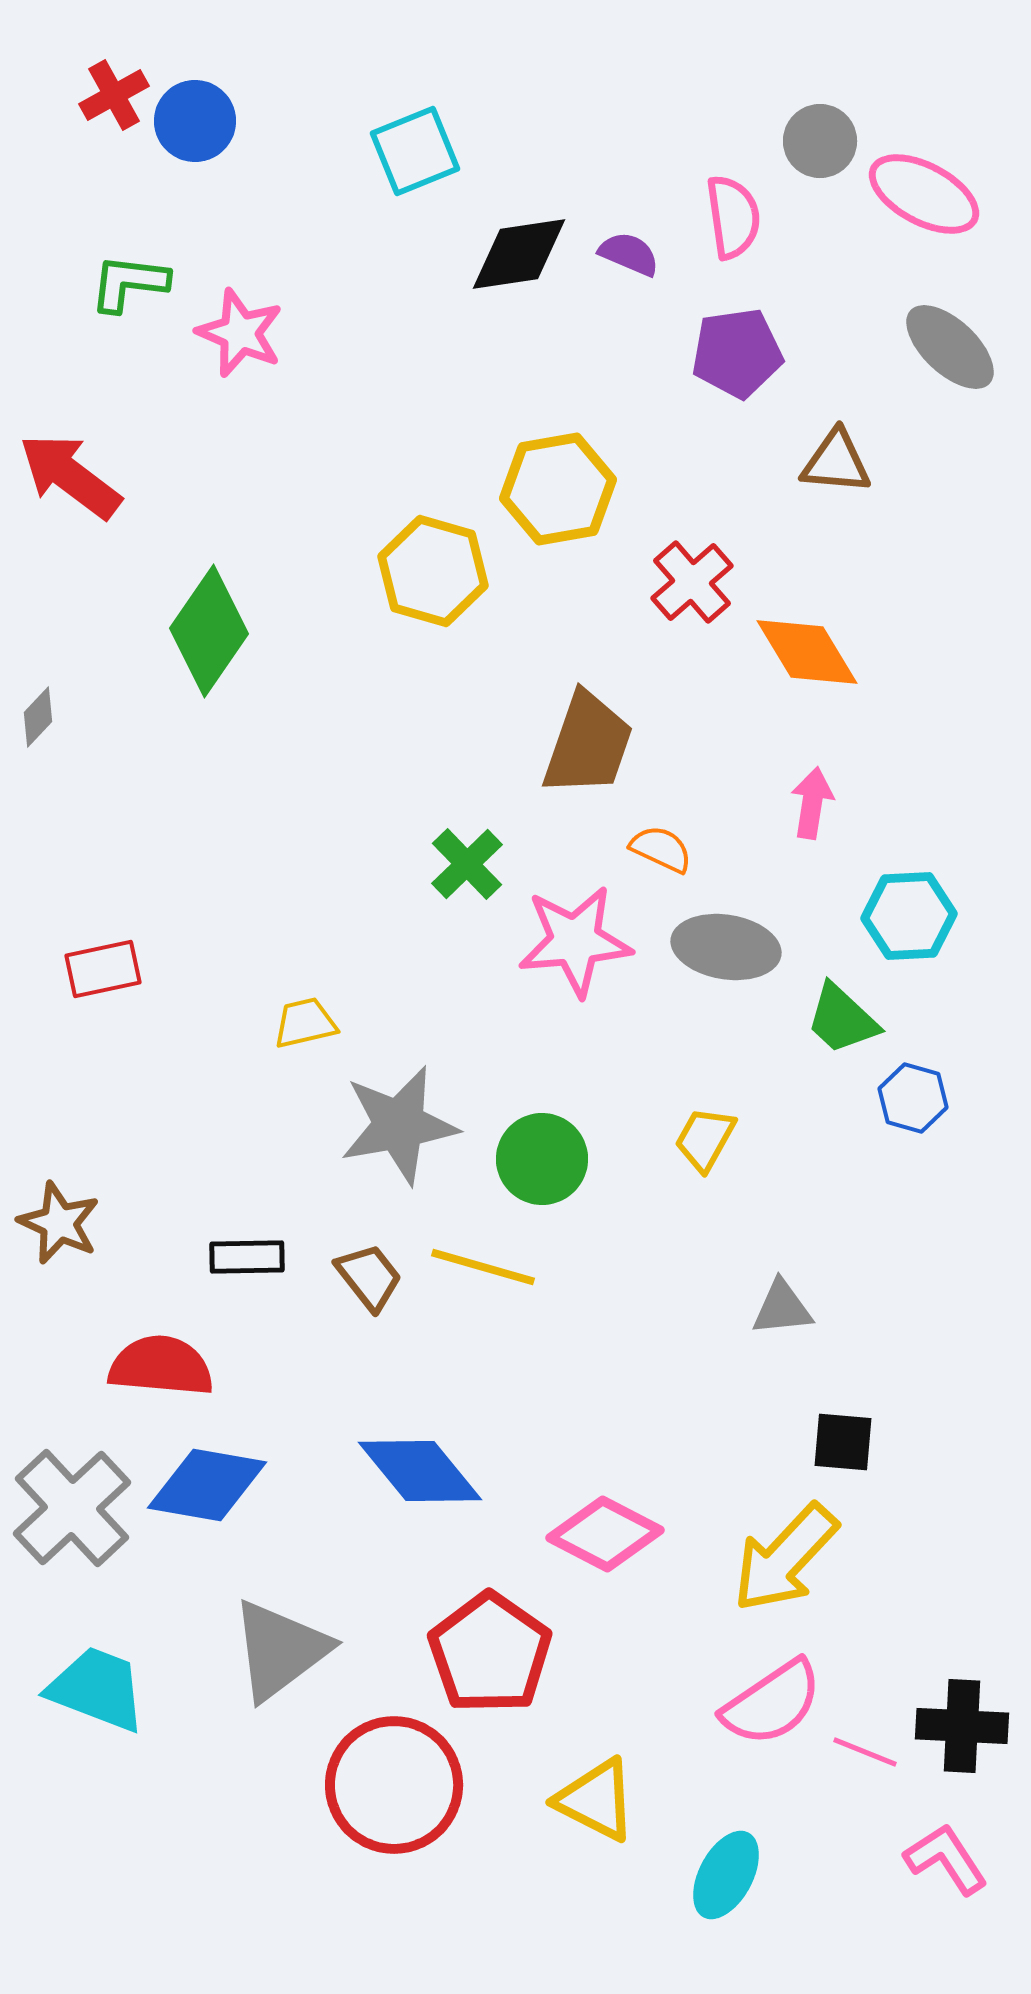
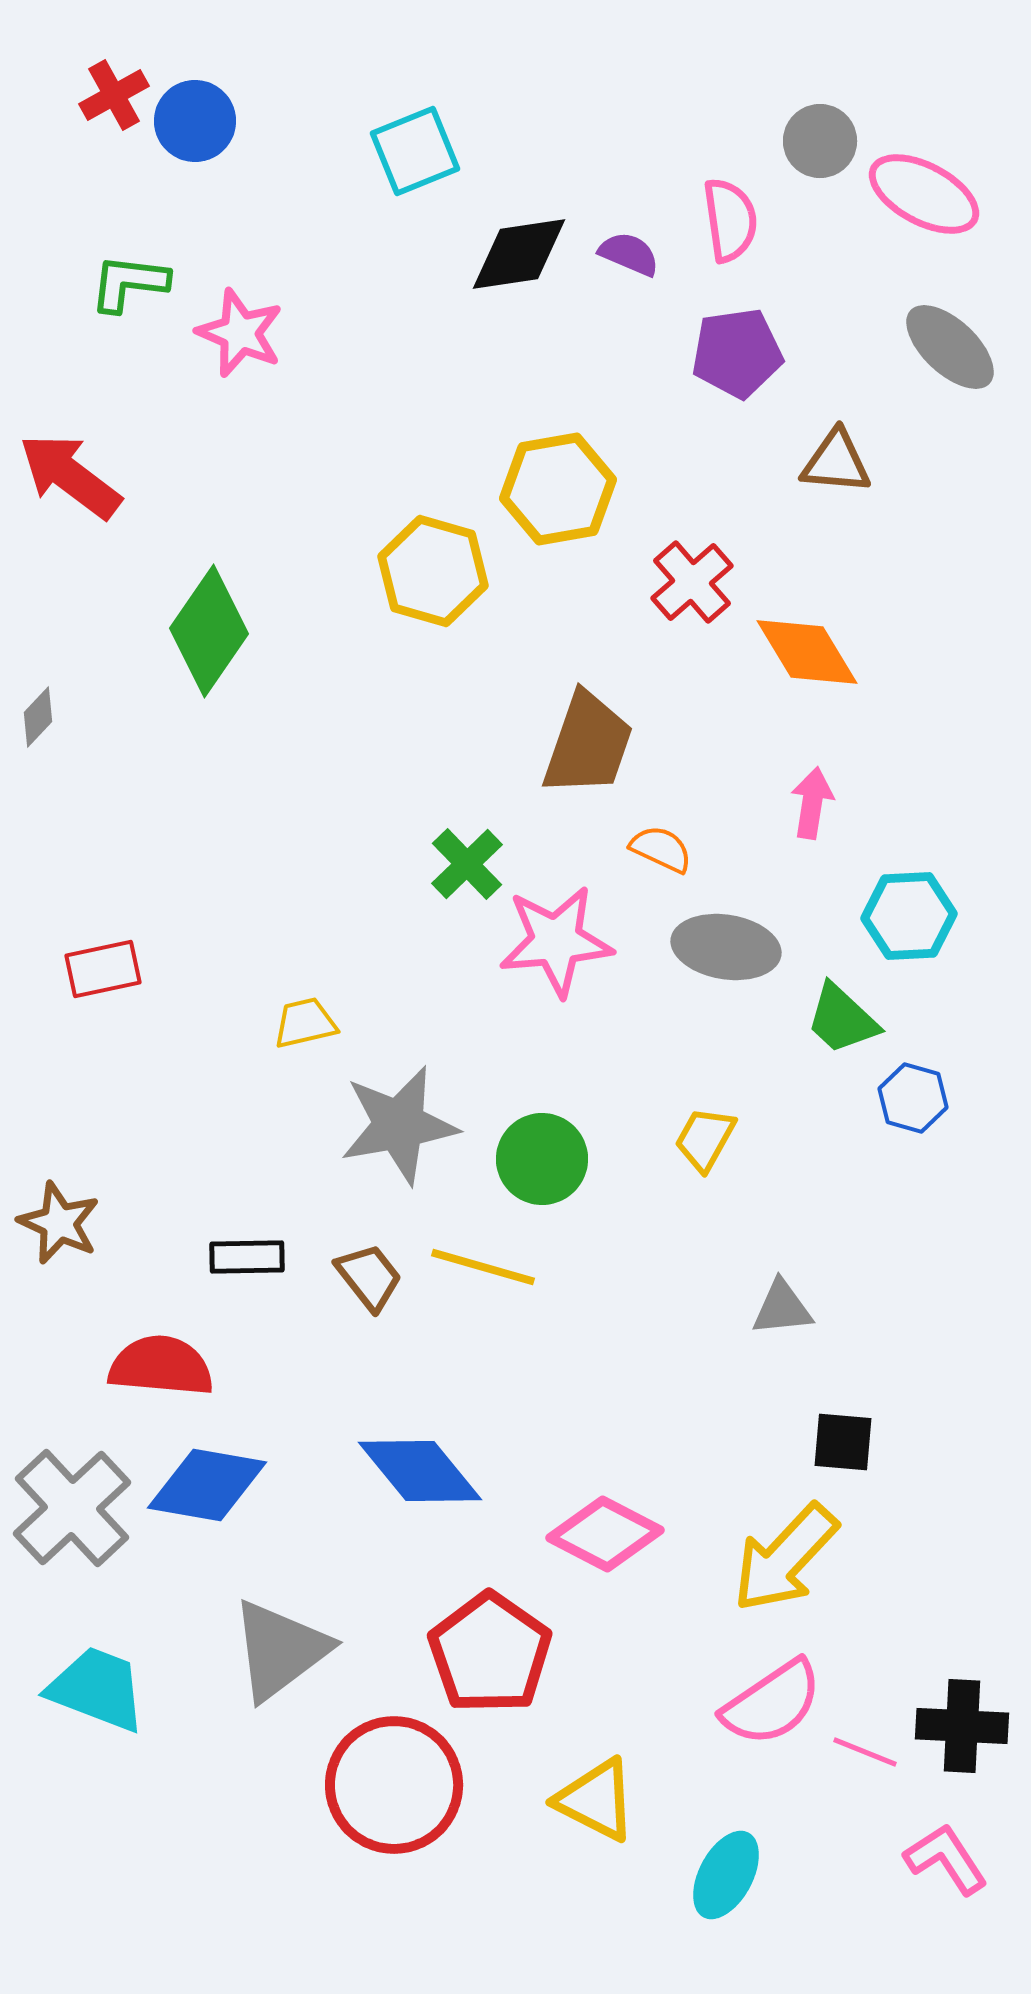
pink semicircle at (733, 217): moved 3 px left, 3 px down
pink star at (575, 941): moved 19 px left
